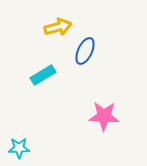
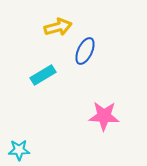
cyan star: moved 2 px down
